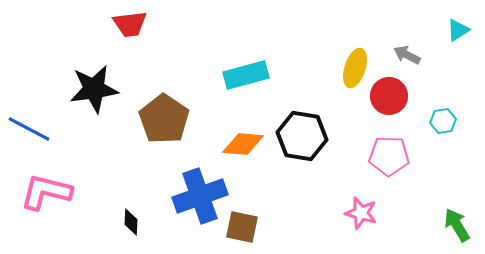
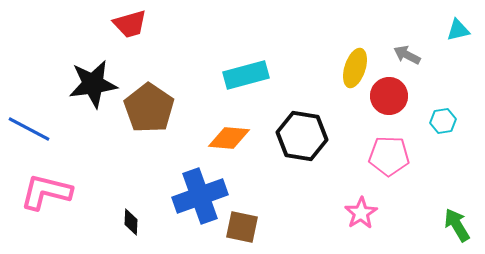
red trapezoid: rotated 9 degrees counterclockwise
cyan triangle: rotated 20 degrees clockwise
black star: moved 1 px left, 5 px up
brown pentagon: moved 15 px left, 11 px up
orange diamond: moved 14 px left, 6 px up
pink star: rotated 24 degrees clockwise
